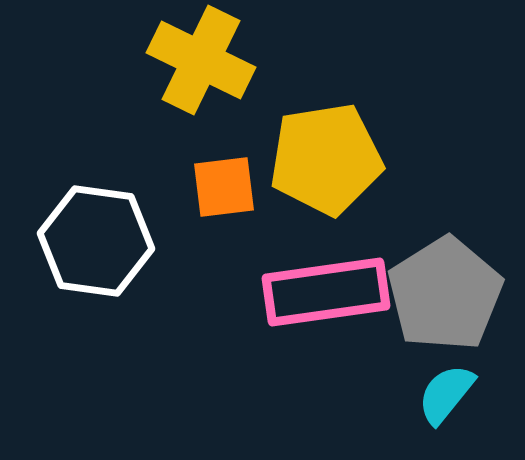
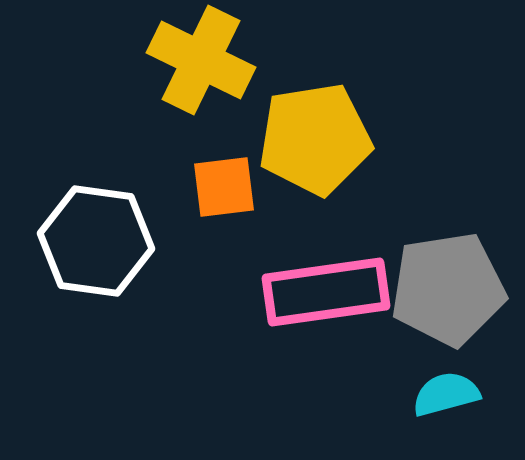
yellow pentagon: moved 11 px left, 20 px up
gray pentagon: moved 3 px right, 5 px up; rotated 23 degrees clockwise
cyan semicircle: rotated 36 degrees clockwise
